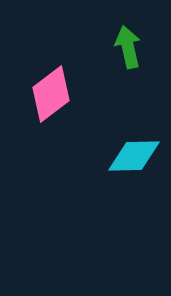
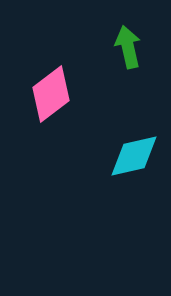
cyan diamond: rotated 12 degrees counterclockwise
